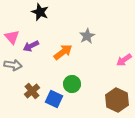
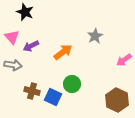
black star: moved 15 px left
gray star: moved 8 px right
brown cross: rotated 35 degrees counterclockwise
blue square: moved 1 px left, 2 px up
